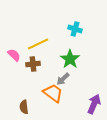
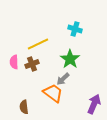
pink semicircle: moved 7 px down; rotated 136 degrees counterclockwise
brown cross: moved 1 px left; rotated 16 degrees counterclockwise
